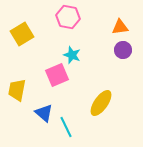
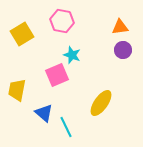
pink hexagon: moved 6 px left, 4 px down
